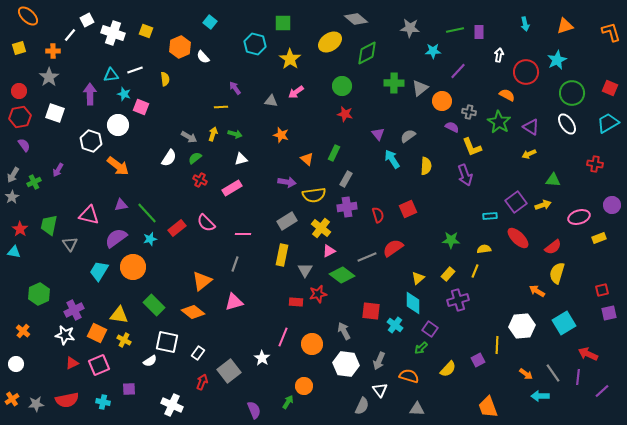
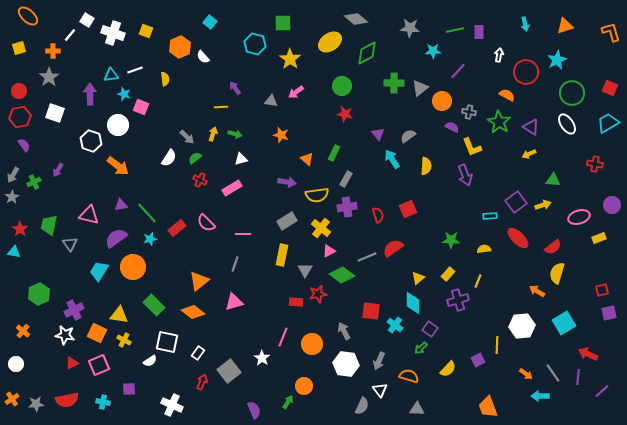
white square at (87, 20): rotated 32 degrees counterclockwise
gray arrow at (189, 137): moved 2 px left; rotated 14 degrees clockwise
yellow semicircle at (314, 195): moved 3 px right
yellow line at (475, 271): moved 3 px right, 10 px down
orange triangle at (202, 281): moved 3 px left
